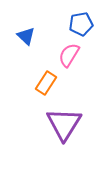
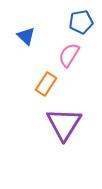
blue pentagon: moved 2 px up
orange rectangle: moved 1 px down
